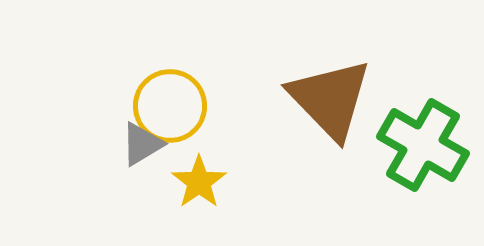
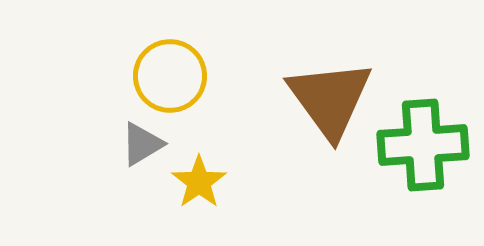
brown triangle: rotated 8 degrees clockwise
yellow circle: moved 30 px up
green cross: rotated 34 degrees counterclockwise
